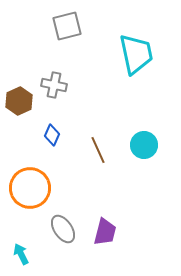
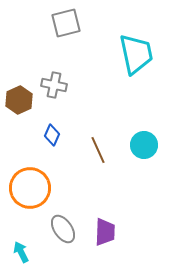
gray square: moved 1 px left, 3 px up
brown hexagon: moved 1 px up
purple trapezoid: rotated 12 degrees counterclockwise
cyan arrow: moved 2 px up
